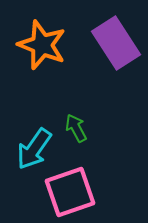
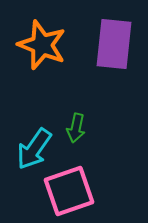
purple rectangle: moved 2 px left, 1 px down; rotated 39 degrees clockwise
green arrow: rotated 140 degrees counterclockwise
pink square: moved 1 px left, 1 px up
